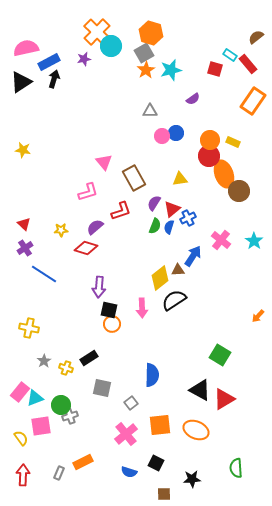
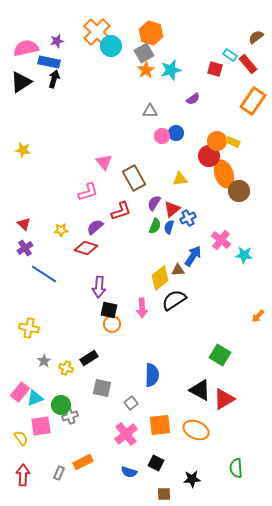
purple star at (84, 59): moved 27 px left, 18 px up
blue rectangle at (49, 62): rotated 40 degrees clockwise
orange circle at (210, 140): moved 7 px right, 1 px down
cyan star at (254, 241): moved 10 px left, 14 px down; rotated 30 degrees counterclockwise
